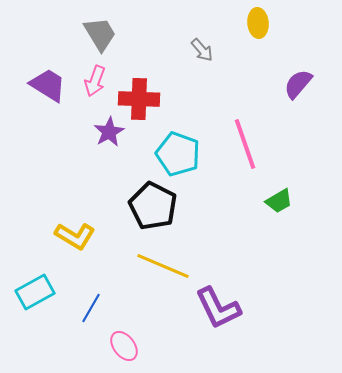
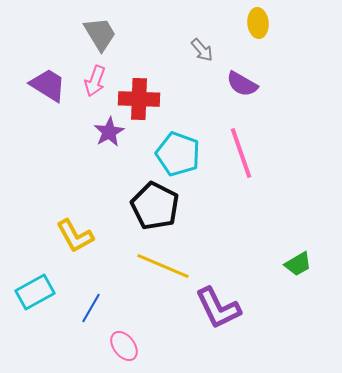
purple semicircle: moved 56 px left; rotated 100 degrees counterclockwise
pink line: moved 4 px left, 9 px down
green trapezoid: moved 19 px right, 63 px down
black pentagon: moved 2 px right
yellow L-shape: rotated 30 degrees clockwise
